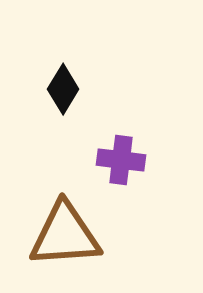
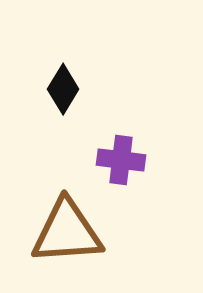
brown triangle: moved 2 px right, 3 px up
